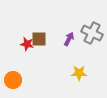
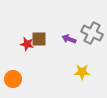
purple arrow: rotated 96 degrees counterclockwise
yellow star: moved 3 px right, 1 px up
orange circle: moved 1 px up
